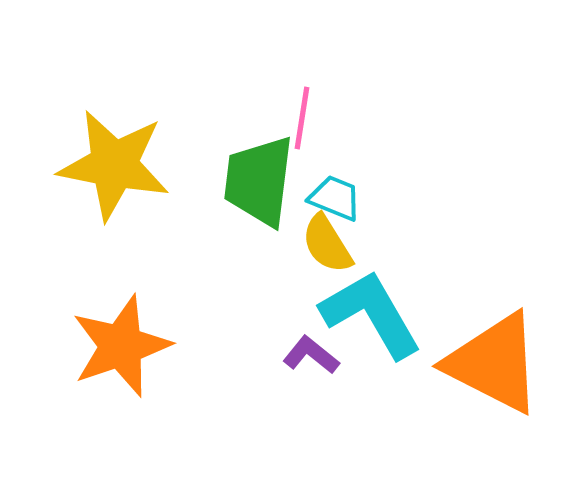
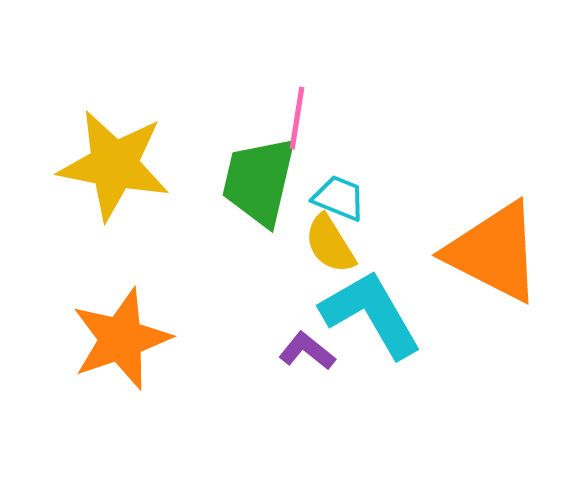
pink line: moved 5 px left
green trapezoid: rotated 6 degrees clockwise
cyan trapezoid: moved 4 px right
yellow semicircle: moved 3 px right
orange star: moved 7 px up
purple L-shape: moved 4 px left, 4 px up
orange triangle: moved 111 px up
